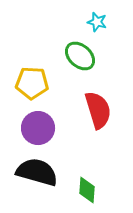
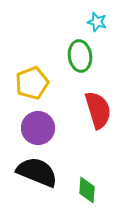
green ellipse: rotated 40 degrees clockwise
yellow pentagon: rotated 24 degrees counterclockwise
black semicircle: rotated 6 degrees clockwise
